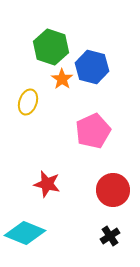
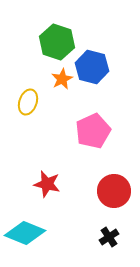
green hexagon: moved 6 px right, 5 px up
orange star: rotated 10 degrees clockwise
red circle: moved 1 px right, 1 px down
black cross: moved 1 px left, 1 px down
